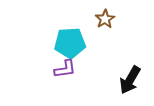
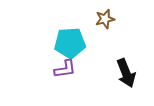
brown star: rotated 18 degrees clockwise
black arrow: moved 4 px left, 7 px up; rotated 52 degrees counterclockwise
